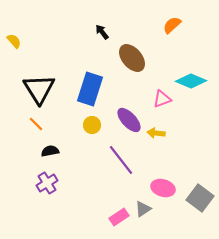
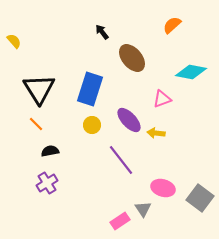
cyan diamond: moved 9 px up; rotated 12 degrees counterclockwise
gray triangle: rotated 30 degrees counterclockwise
pink rectangle: moved 1 px right, 4 px down
